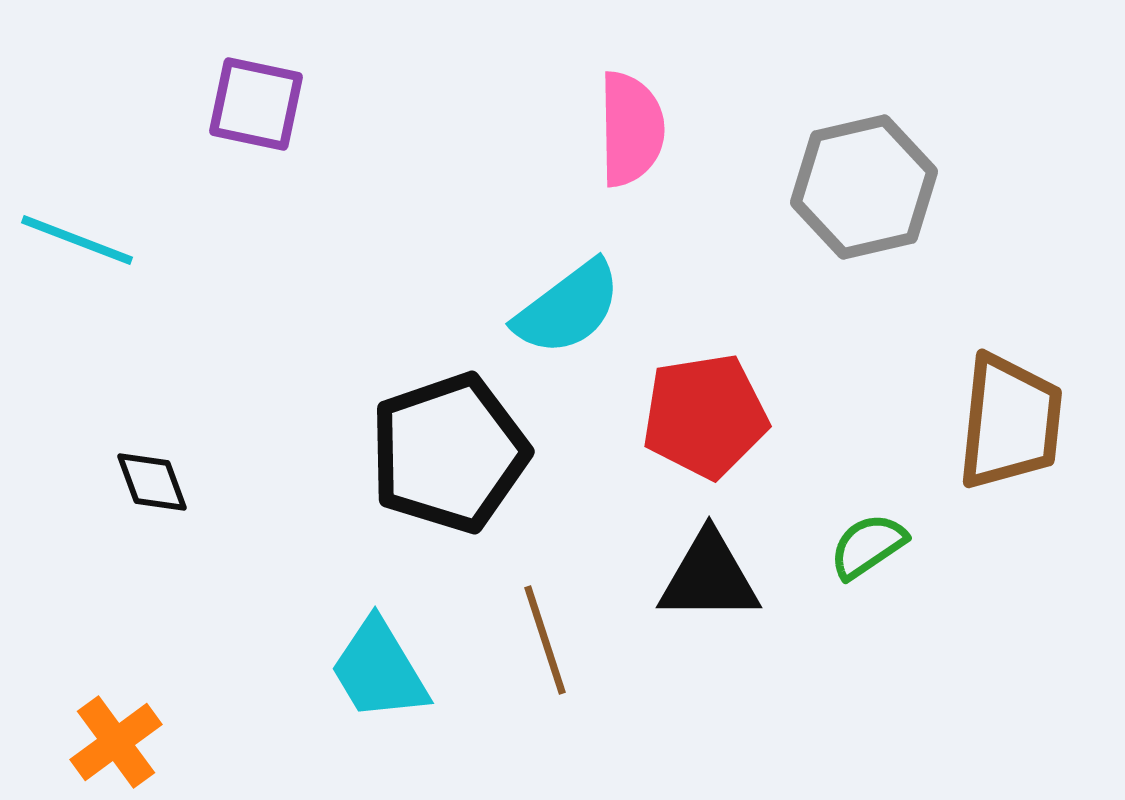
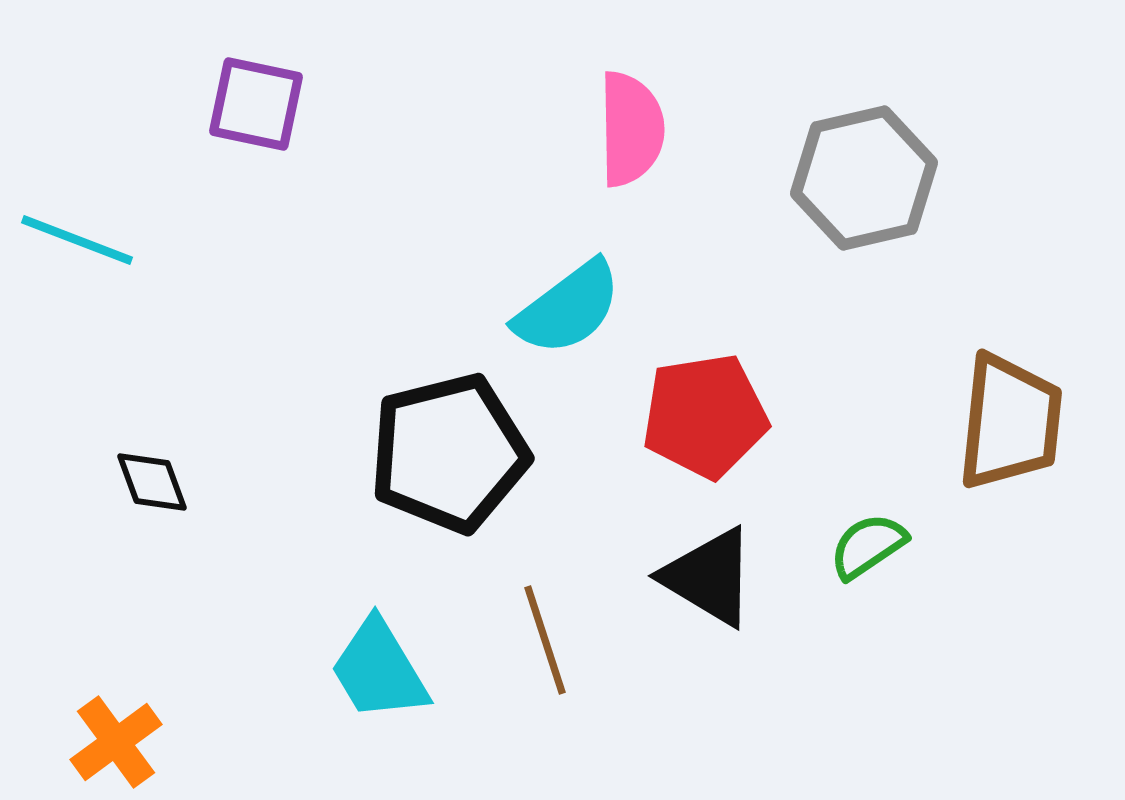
gray hexagon: moved 9 px up
black pentagon: rotated 5 degrees clockwise
black triangle: rotated 31 degrees clockwise
